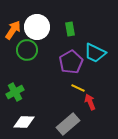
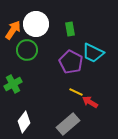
white circle: moved 1 px left, 3 px up
cyan trapezoid: moved 2 px left
purple pentagon: rotated 15 degrees counterclockwise
yellow line: moved 2 px left, 4 px down
green cross: moved 2 px left, 8 px up
red arrow: rotated 35 degrees counterclockwise
white diamond: rotated 55 degrees counterclockwise
